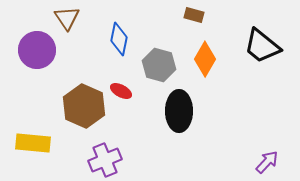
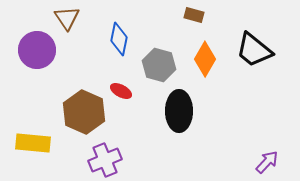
black trapezoid: moved 8 px left, 4 px down
brown hexagon: moved 6 px down
